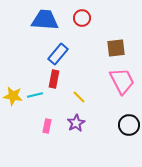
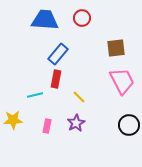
red rectangle: moved 2 px right
yellow star: moved 24 px down; rotated 12 degrees counterclockwise
